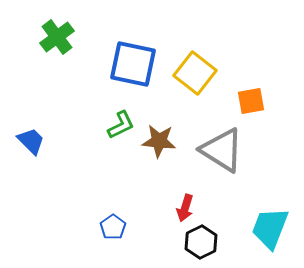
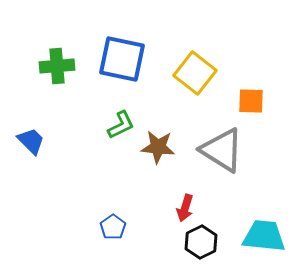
green cross: moved 29 px down; rotated 32 degrees clockwise
blue square: moved 11 px left, 5 px up
orange square: rotated 12 degrees clockwise
brown star: moved 1 px left, 6 px down
cyan trapezoid: moved 6 px left, 8 px down; rotated 75 degrees clockwise
